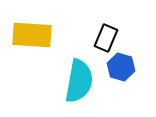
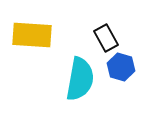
black rectangle: rotated 52 degrees counterclockwise
cyan semicircle: moved 1 px right, 2 px up
